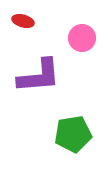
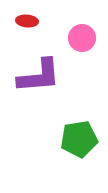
red ellipse: moved 4 px right; rotated 10 degrees counterclockwise
green pentagon: moved 6 px right, 5 px down
